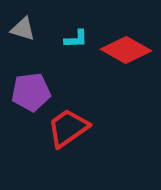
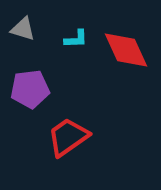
red diamond: rotated 36 degrees clockwise
purple pentagon: moved 1 px left, 3 px up
red trapezoid: moved 9 px down
